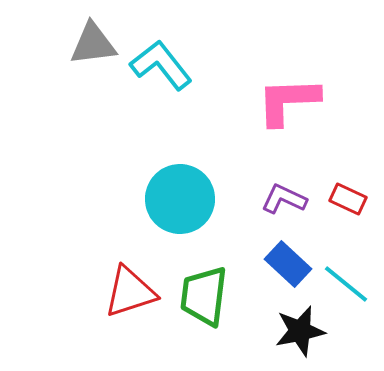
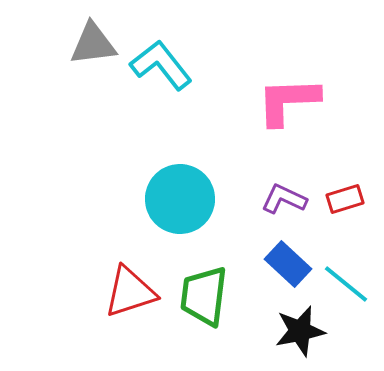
red rectangle: moved 3 px left; rotated 42 degrees counterclockwise
